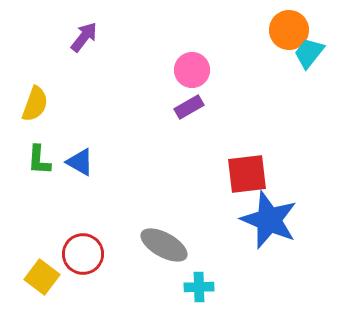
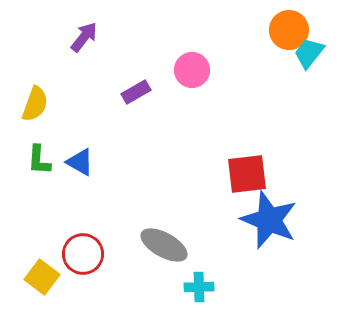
purple rectangle: moved 53 px left, 15 px up
